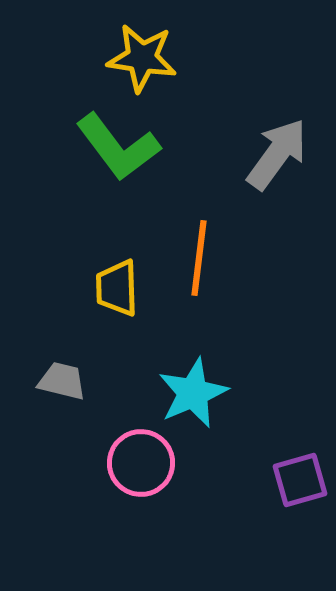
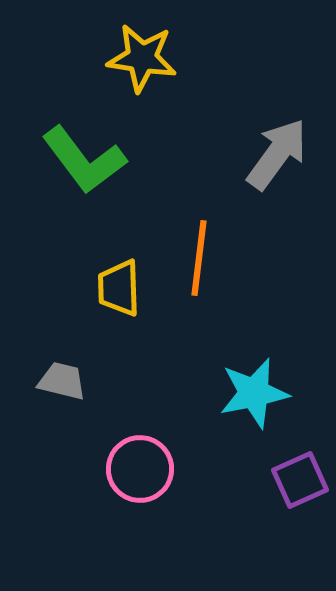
green L-shape: moved 34 px left, 13 px down
yellow trapezoid: moved 2 px right
cyan star: moved 61 px right; rotated 12 degrees clockwise
pink circle: moved 1 px left, 6 px down
purple square: rotated 8 degrees counterclockwise
